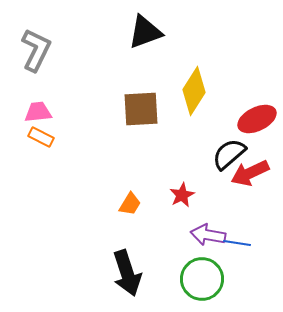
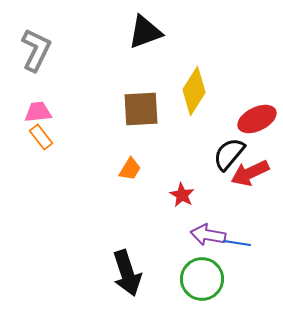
orange rectangle: rotated 25 degrees clockwise
black semicircle: rotated 9 degrees counterclockwise
red star: rotated 15 degrees counterclockwise
orange trapezoid: moved 35 px up
